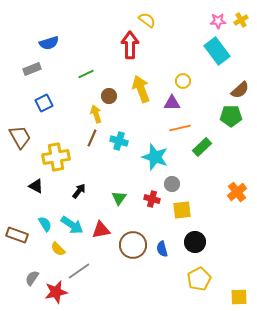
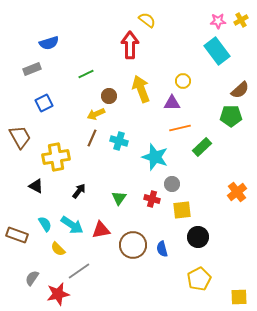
yellow arrow at (96, 114): rotated 96 degrees counterclockwise
black circle at (195, 242): moved 3 px right, 5 px up
red star at (56, 292): moved 2 px right, 2 px down
